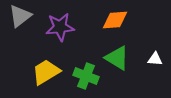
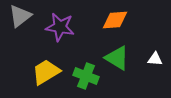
purple star: rotated 16 degrees clockwise
